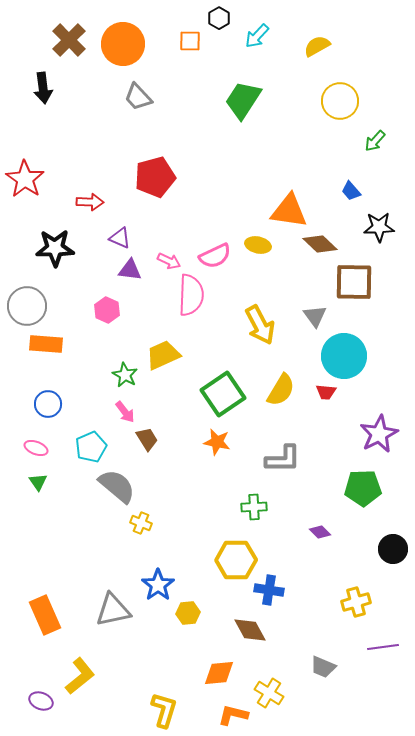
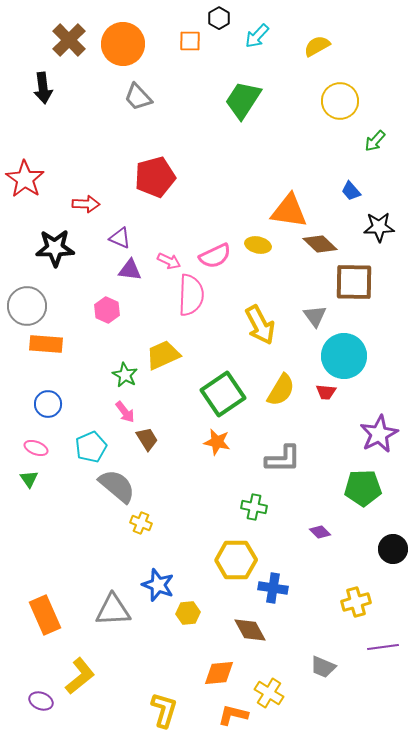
red arrow at (90, 202): moved 4 px left, 2 px down
green triangle at (38, 482): moved 9 px left, 3 px up
green cross at (254, 507): rotated 15 degrees clockwise
blue star at (158, 585): rotated 16 degrees counterclockwise
blue cross at (269, 590): moved 4 px right, 2 px up
gray triangle at (113, 610): rotated 9 degrees clockwise
